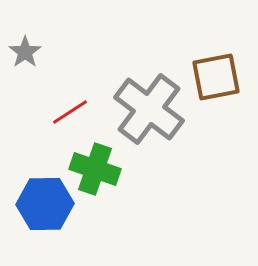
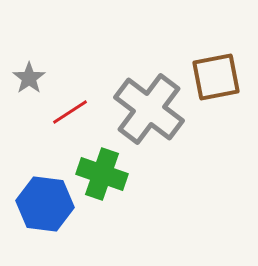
gray star: moved 4 px right, 26 px down
green cross: moved 7 px right, 5 px down
blue hexagon: rotated 8 degrees clockwise
